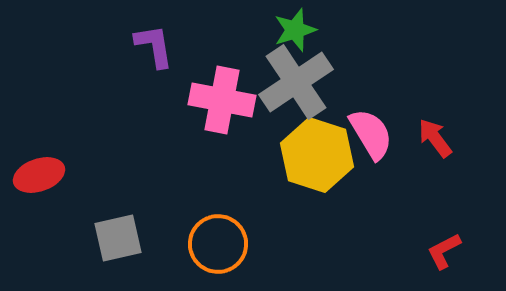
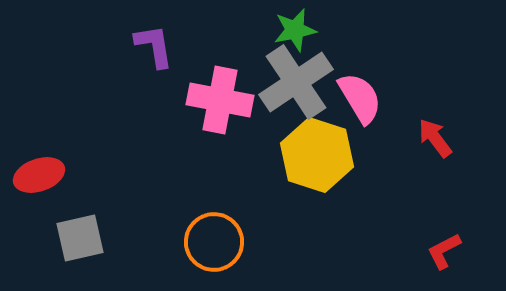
green star: rotated 6 degrees clockwise
pink cross: moved 2 px left
pink semicircle: moved 11 px left, 36 px up
gray square: moved 38 px left
orange circle: moved 4 px left, 2 px up
